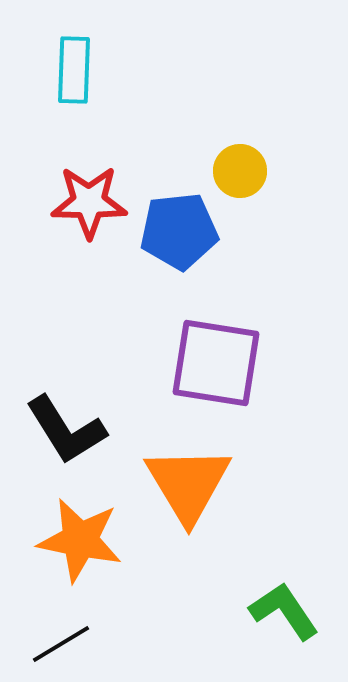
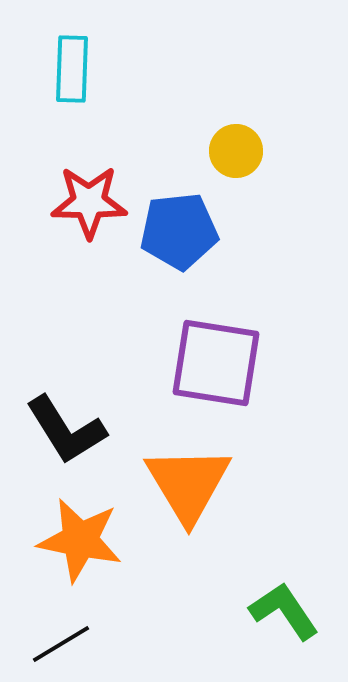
cyan rectangle: moved 2 px left, 1 px up
yellow circle: moved 4 px left, 20 px up
